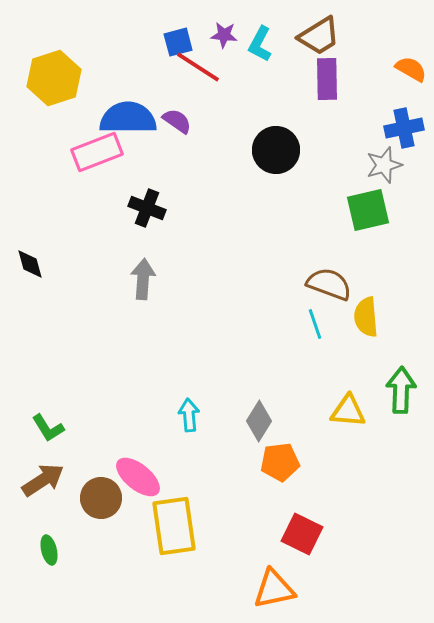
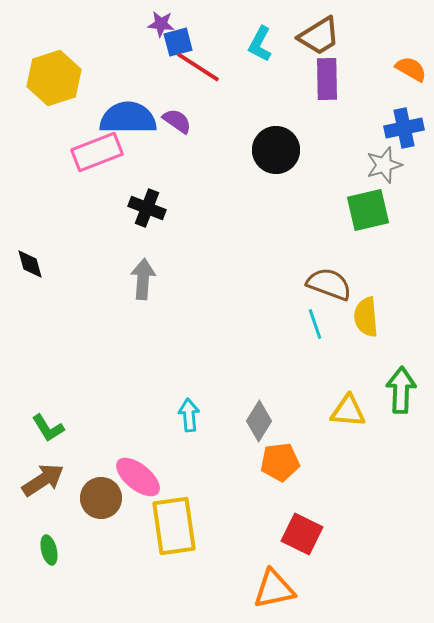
purple star: moved 63 px left, 11 px up
